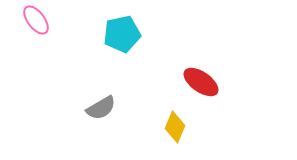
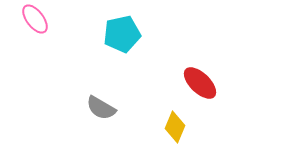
pink ellipse: moved 1 px left, 1 px up
red ellipse: moved 1 px left, 1 px down; rotated 9 degrees clockwise
gray semicircle: rotated 60 degrees clockwise
